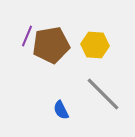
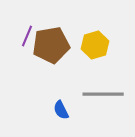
yellow hexagon: rotated 20 degrees counterclockwise
gray line: rotated 45 degrees counterclockwise
